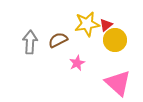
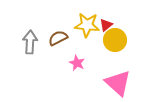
yellow star: moved 1 px down; rotated 15 degrees clockwise
brown semicircle: moved 2 px up
pink star: rotated 21 degrees counterclockwise
